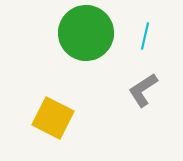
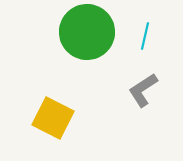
green circle: moved 1 px right, 1 px up
